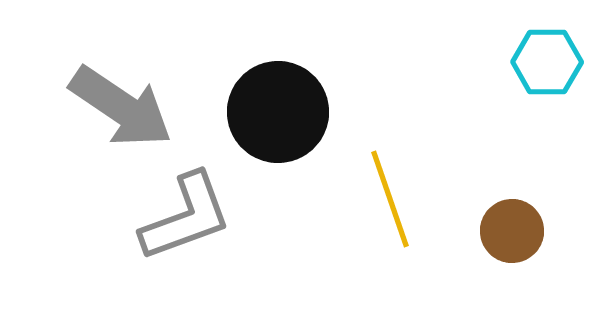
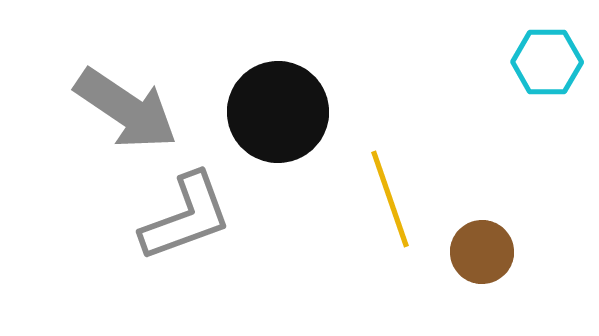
gray arrow: moved 5 px right, 2 px down
brown circle: moved 30 px left, 21 px down
